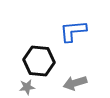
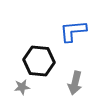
gray arrow: rotated 60 degrees counterclockwise
gray star: moved 5 px left
